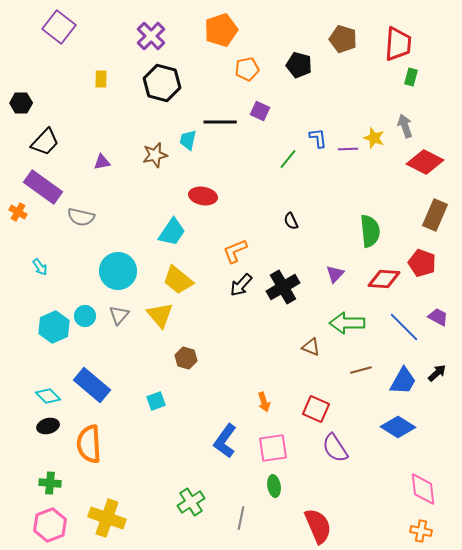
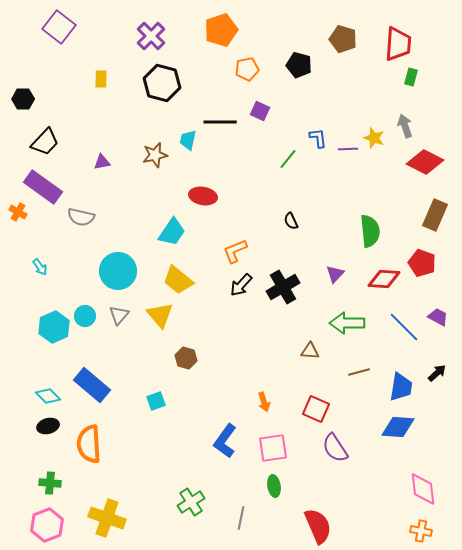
black hexagon at (21, 103): moved 2 px right, 4 px up
brown triangle at (311, 347): moved 1 px left, 4 px down; rotated 18 degrees counterclockwise
brown line at (361, 370): moved 2 px left, 2 px down
blue trapezoid at (403, 381): moved 2 px left, 6 px down; rotated 20 degrees counterclockwise
blue diamond at (398, 427): rotated 28 degrees counterclockwise
pink hexagon at (50, 525): moved 3 px left
